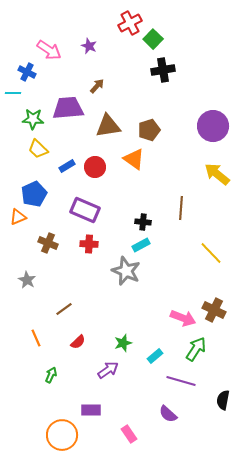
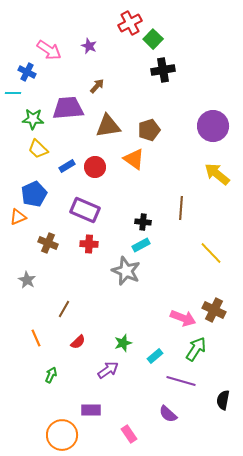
brown line at (64, 309): rotated 24 degrees counterclockwise
